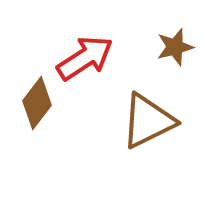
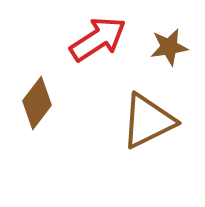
brown star: moved 6 px left; rotated 6 degrees clockwise
red arrow: moved 13 px right, 19 px up
